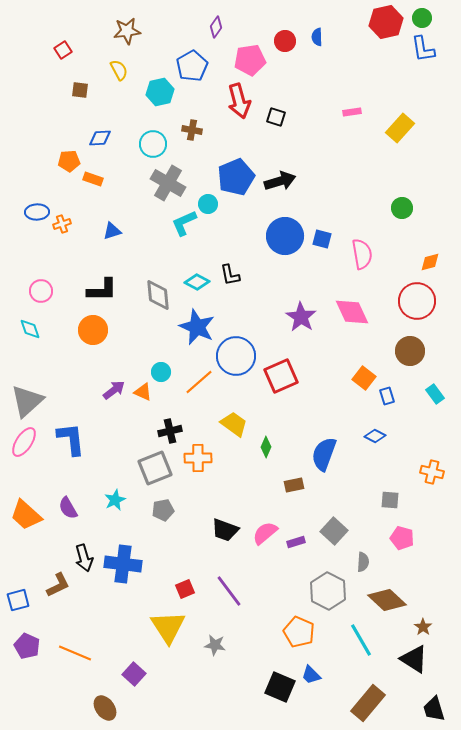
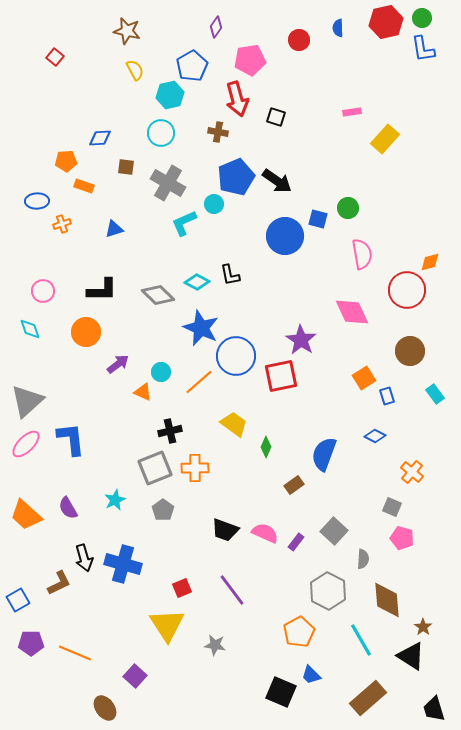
brown star at (127, 31): rotated 20 degrees clockwise
blue semicircle at (317, 37): moved 21 px right, 9 px up
red circle at (285, 41): moved 14 px right, 1 px up
red square at (63, 50): moved 8 px left, 7 px down; rotated 18 degrees counterclockwise
yellow semicircle at (119, 70): moved 16 px right
brown square at (80, 90): moved 46 px right, 77 px down
cyan hexagon at (160, 92): moved 10 px right, 3 px down
red arrow at (239, 101): moved 2 px left, 2 px up
yellow rectangle at (400, 128): moved 15 px left, 11 px down
brown cross at (192, 130): moved 26 px right, 2 px down
cyan circle at (153, 144): moved 8 px right, 11 px up
orange pentagon at (69, 161): moved 3 px left
orange rectangle at (93, 179): moved 9 px left, 7 px down
black arrow at (280, 181): moved 3 px left; rotated 52 degrees clockwise
cyan circle at (208, 204): moved 6 px right
green circle at (402, 208): moved 54 px left
blue ellipse at (37, 212): moved 11 px up
blue triangle at (112, 231): moved 2 px right, 2 px up
blue square at (322, 239): moved 4 px left, 20 px up
pink circle at (41, 291): moved 2 px right
gray diamond at (158, 295): rotated 40 degrees counterclockwise
red circle at (417, 301): moved 10 px left, 11 px up
purple star at (301, 317): moved 23 px down
blue star at (197, 327): moved 4 px right, 1 px down
orange circle at (93, 330): moved 7 px left, 2 px down
red square at (281, 376): rotated 12 degrees clockwise
orange square at (364, 378): rotated 20 degrees clockwise
purple arrow at (114, 390): moved 4 px right, 26 px up
pink ellipse at (24, 442): moved 2 px right, 2 px down; rotated 12 degrees clockwise
orange cross at (198, 458): moved 3 px left, 10 px down
orange cross at (432, 472): moved 20 px left; rotated 25 degrees clockwise
brown rectangle at (294, 485): rotated 24 degrees counterclockwise
gray square at (390, 500): moved 2 px right, 7 px down; rotated 18 degrees clockwise
gray pentagon at (163, 510): rotated 25 degrees counterclockwise
pink semicircle at (265, 533): rotated 64 degrees clockwise
purple rectangle at (296, 542): rotated 36 degrees counterclockwise
gray semicircle at (363, 562): moved 3 px up
blue cross at (123, 564): rotated 9 degrees clockwise
brown L-shape at (58, 585): moved 1 px right, 2 px up
red square at (185, 589): moved 3 px left, 1 px up
purple line at (229, 591): moved 3 px right, 1 px up
blue square at (18, 600): rotated 15 degrees counterclockwise
brown diamond at (387, 600): rotated 42 degrees clockwise
yellow triangle at (168, 627): moved 1 px left, 2 px up
orange pentagon at (299, 632): rotated 20 degrees clockwise
purple pentagon at (27, 646): moved 4 px right, 3 px up; rotated 25 degrees counterclockwise
black triangle at (414, 659): moved 3 px left, 3 px up
purple square at (134, 674): moved 1 px right, 2 px down
black square at (280, 687): moved 1 px right, 5 px down
brown rectangle at (368, 703): moved 5 px up; rotated 9 degrees clockwise
